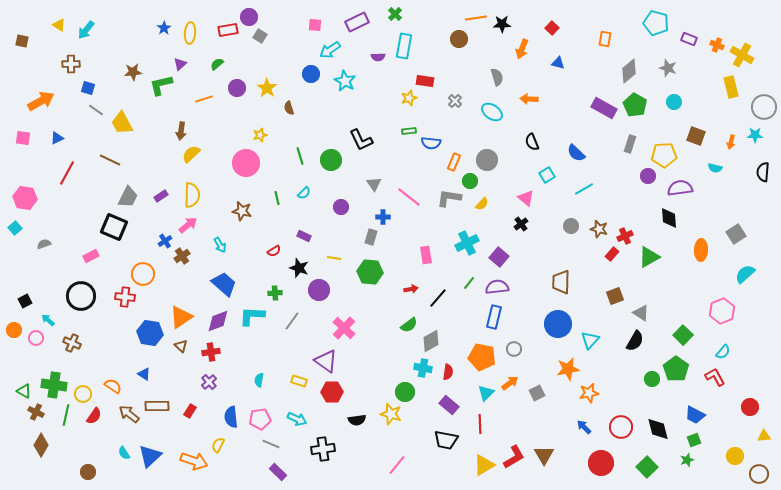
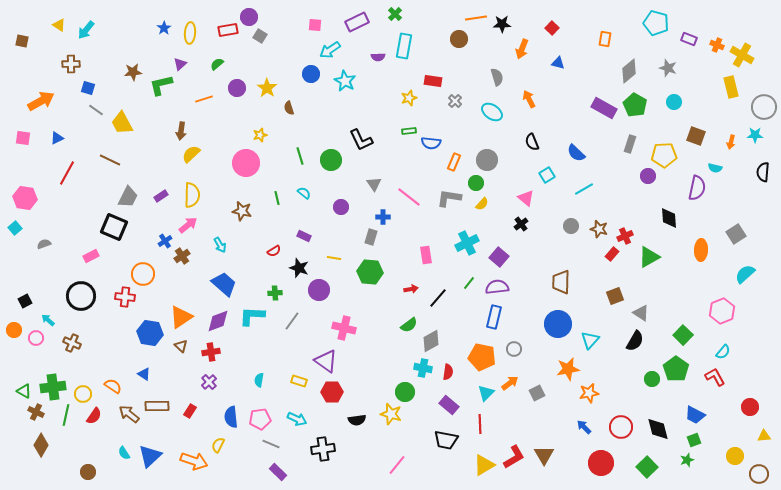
red rectangle at (425, 81): moved 8 px right
orange arrow at (529, 99): rotated 60 degrees clockwise
green circle at (470, 181): moved 6 px right, 2 px down
purple semicircle at (680, 188): moved 17 px right; rotated 110 degrees clockwise
cyan semicircle at (304, 193): rotated 96 degrees counterclockwise
pink cross at (344, 328): rotated 30 degrees counterclockwise
green cross at (54, 385): moved 1 px left, 2 px down; rotated 15 degrees counterclockwise
